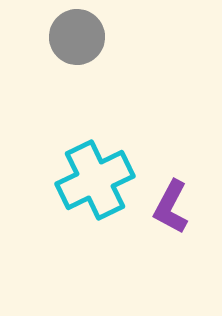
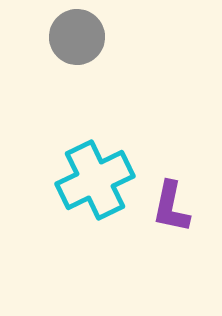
purple L-shape: rotated 16 degrees counterclockwise
